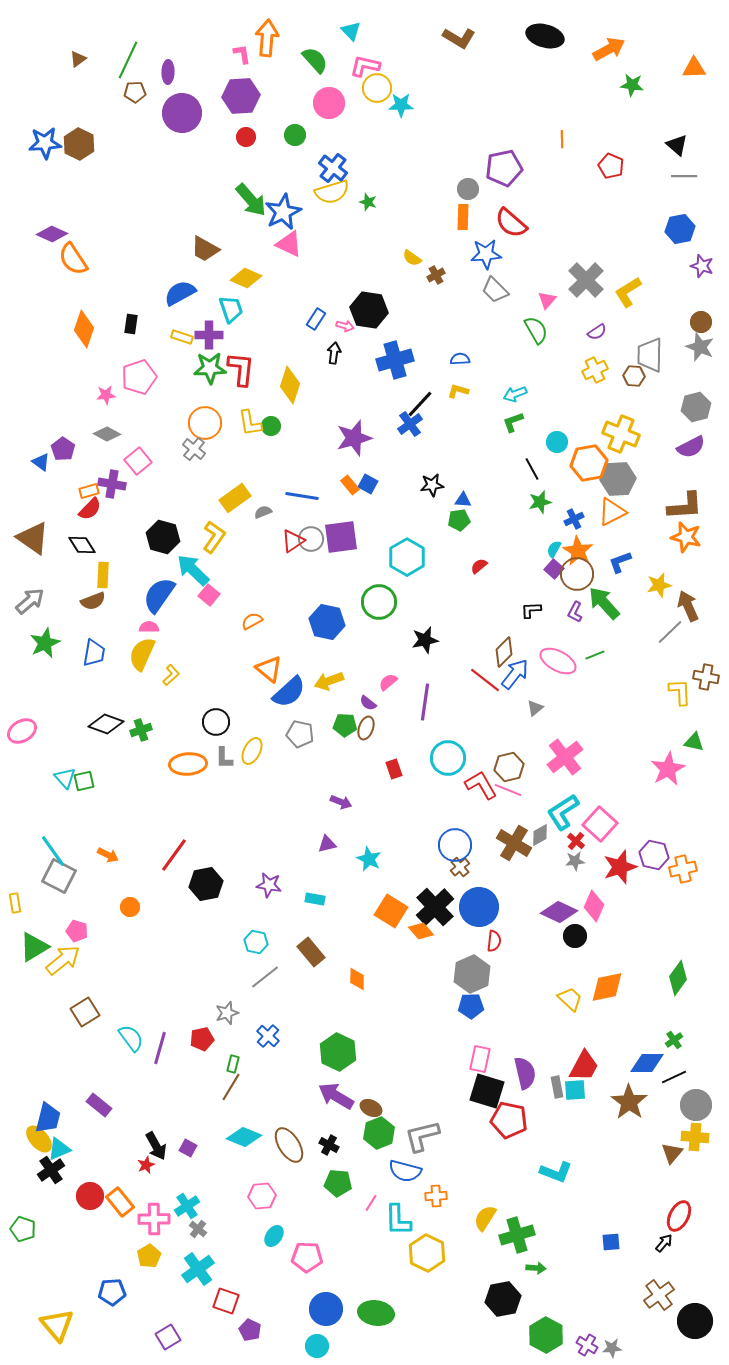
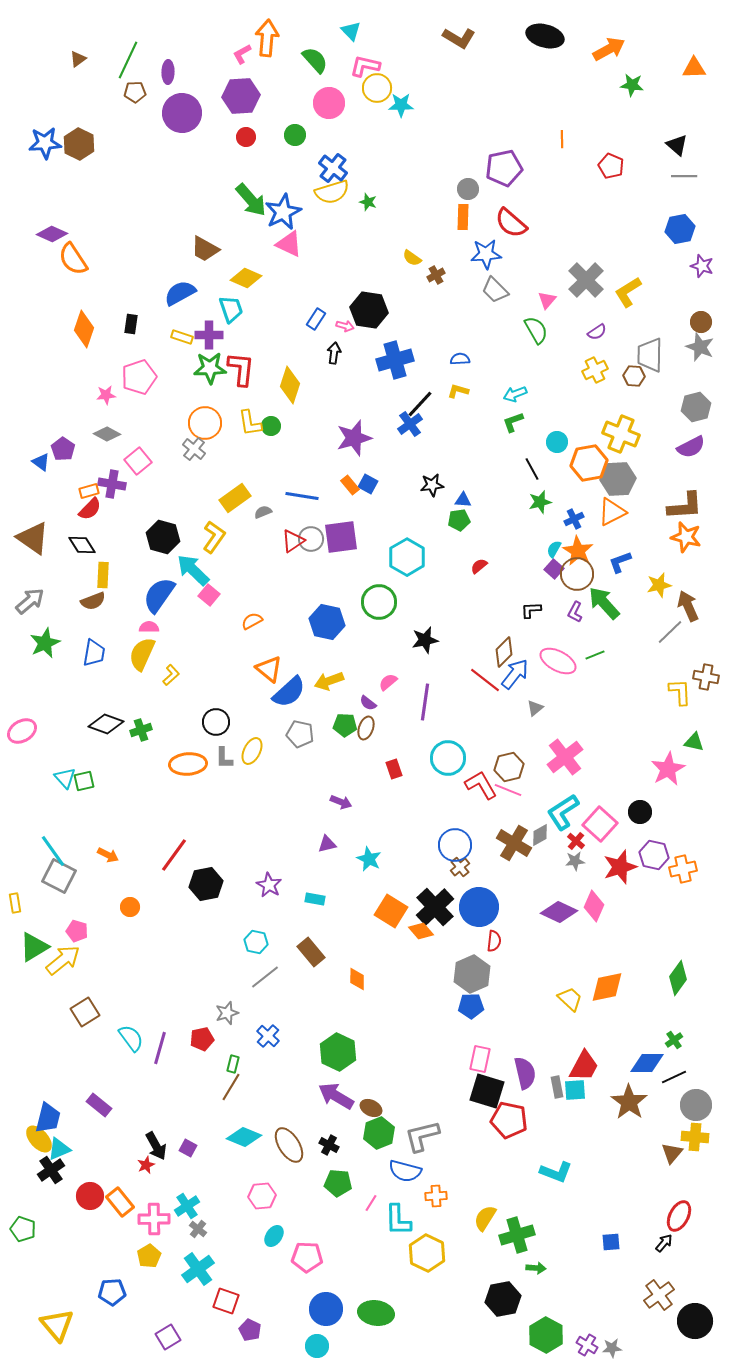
pink L-shape at (242, 54): rotated 110 degrees counterclockwise
purple star at (269, 885): rotated 20 degrees clockwise
black circle at (575, 936): moved 65 px right, 124 px up
